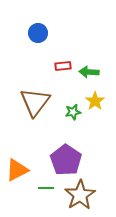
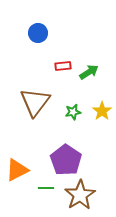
green arrow: rotated 144 degrees clockwise
yellow star: moved 7 px right, 10 px down
